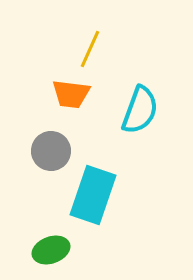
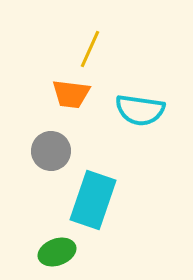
cyan semicircle: rotated 78 degrees clockwise
cyan rectangle: moved 5 px down
green ellipse: moved 6 px right, 2 px down
